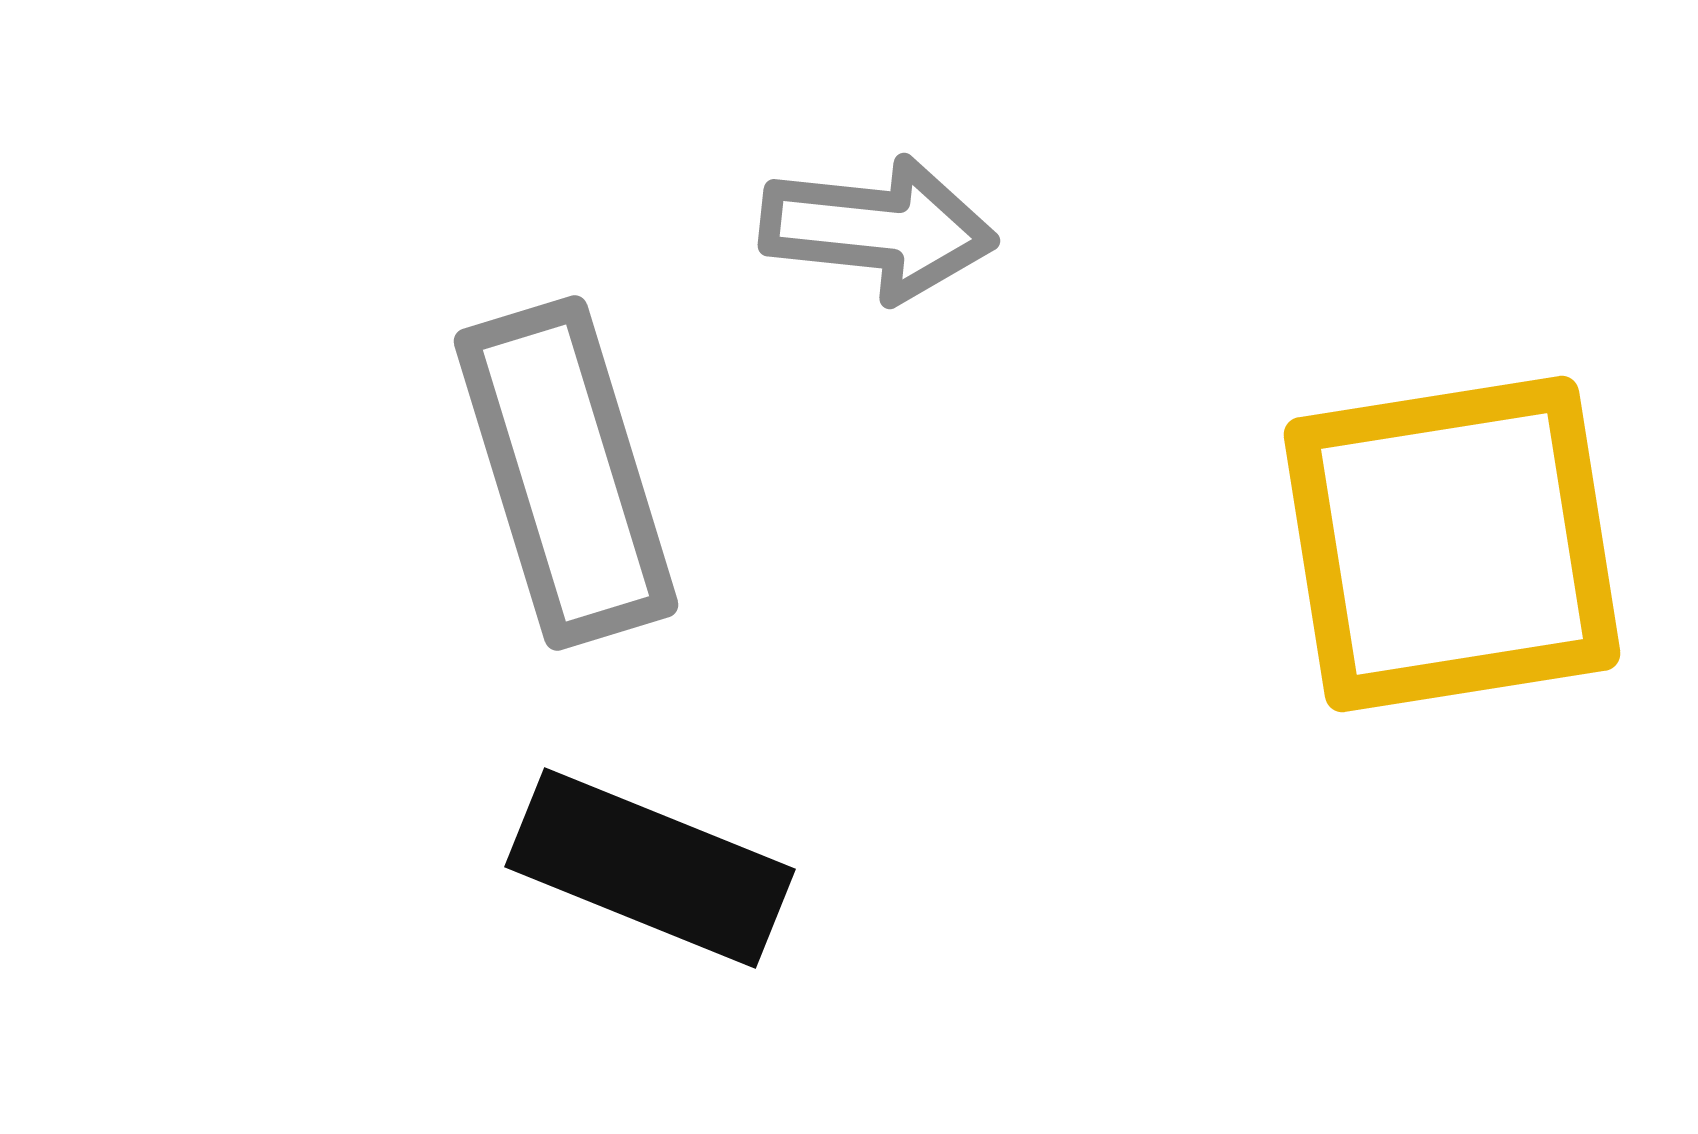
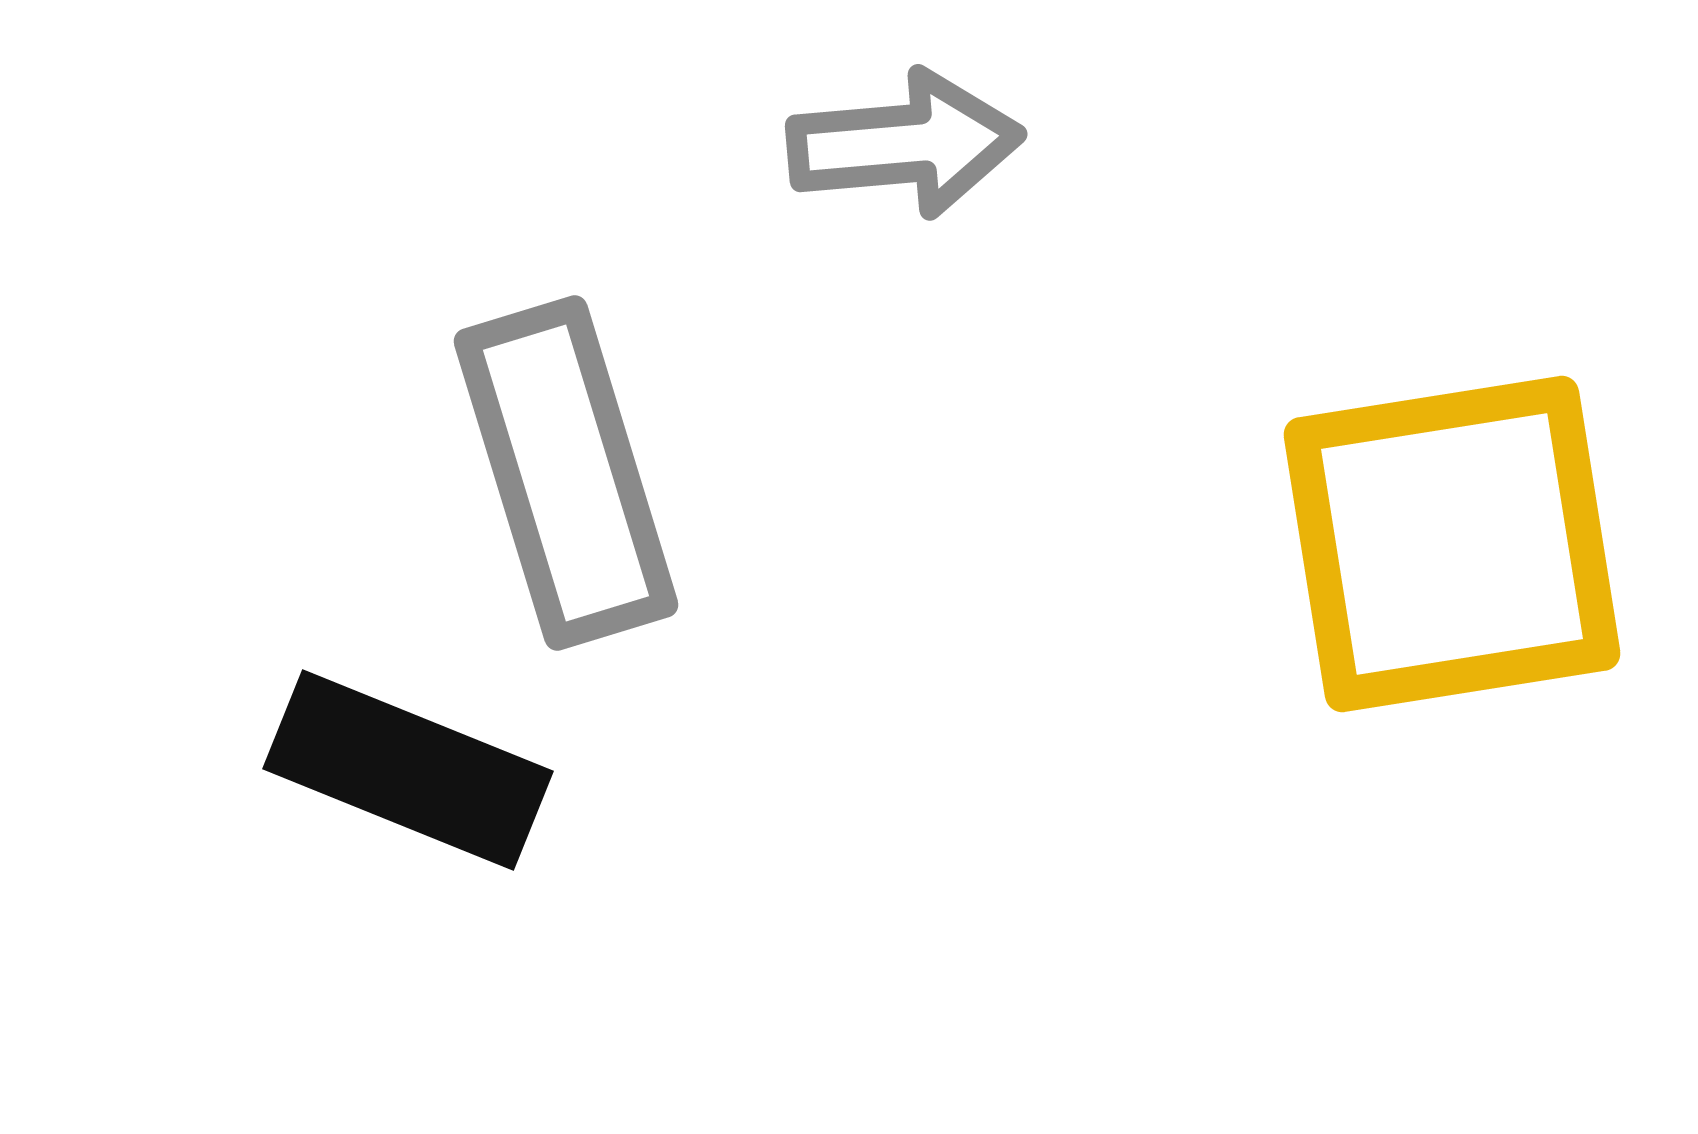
gray arrow: moved 27 px right, 85 px up; rotated 11 degrees counterclockwise
black rectangle: moved 242 px left, 98 px up
